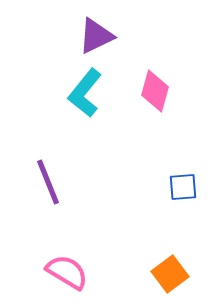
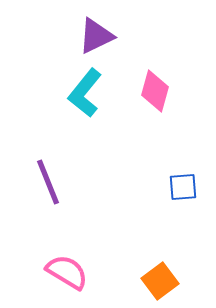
orange square: moved 10 px left, 7 px down
